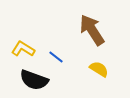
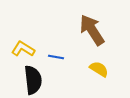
blue line: rotated 28 degrees counterclockwise
black semicircle: moved 1 px left; rotated 116 degrees counterclockwise
